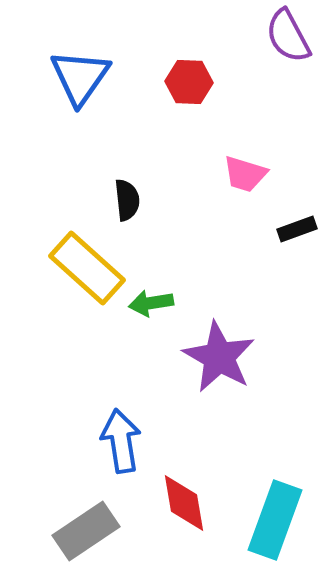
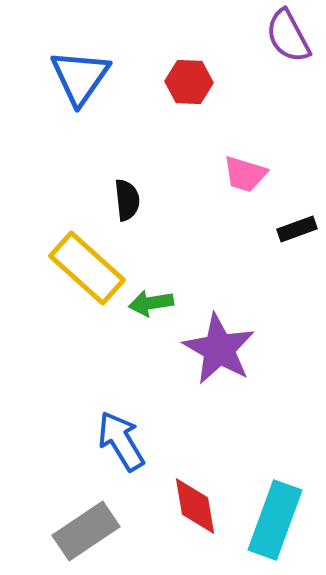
purple star: moved 8 px up
blue arrow: rotated 22 degrees counterclockwise
red diamond: moved 11 px right, 3 px down
